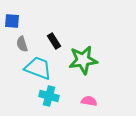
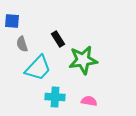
black rectangle: moved 4 px right, 2 px up
cyan trapezoid: rotated 112 degrees clockwise
cyan cross: moved 6 px right, 1 px down; rotated 12 degrees counterclockwise
